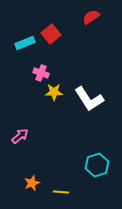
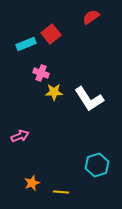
cyan rectangle: moved 1 px right, 1 px down
pink arrow: rotated 18 degrees clockwise
